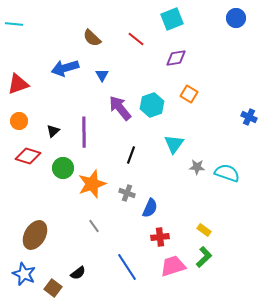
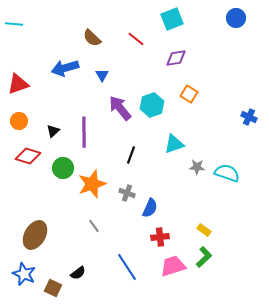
cyan triangle: rotated 35 degrees clockwise
brown square: rotated 12 degrees counterclockwise
